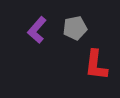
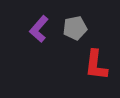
purple L-shape: moved 2 px right, 1 px up
